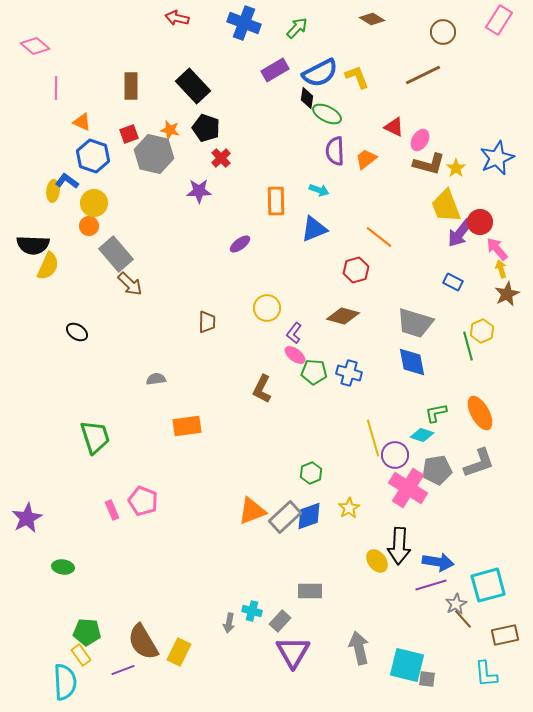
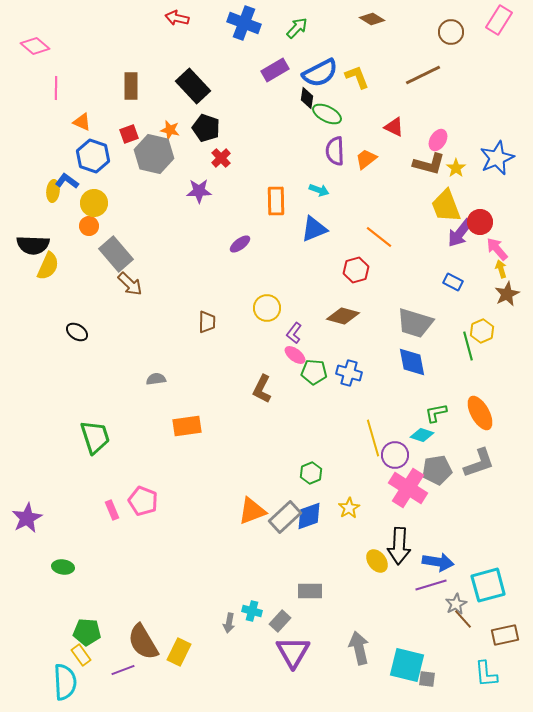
brown circle at (443, 32): moved 8 px right
pink ellipse at (420, 140): moved 18 px right
